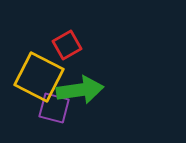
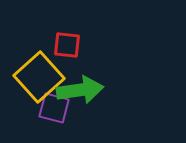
red square: rotated 36 degrees clockwise
yellow square: rotated 21 degrees clockwise
